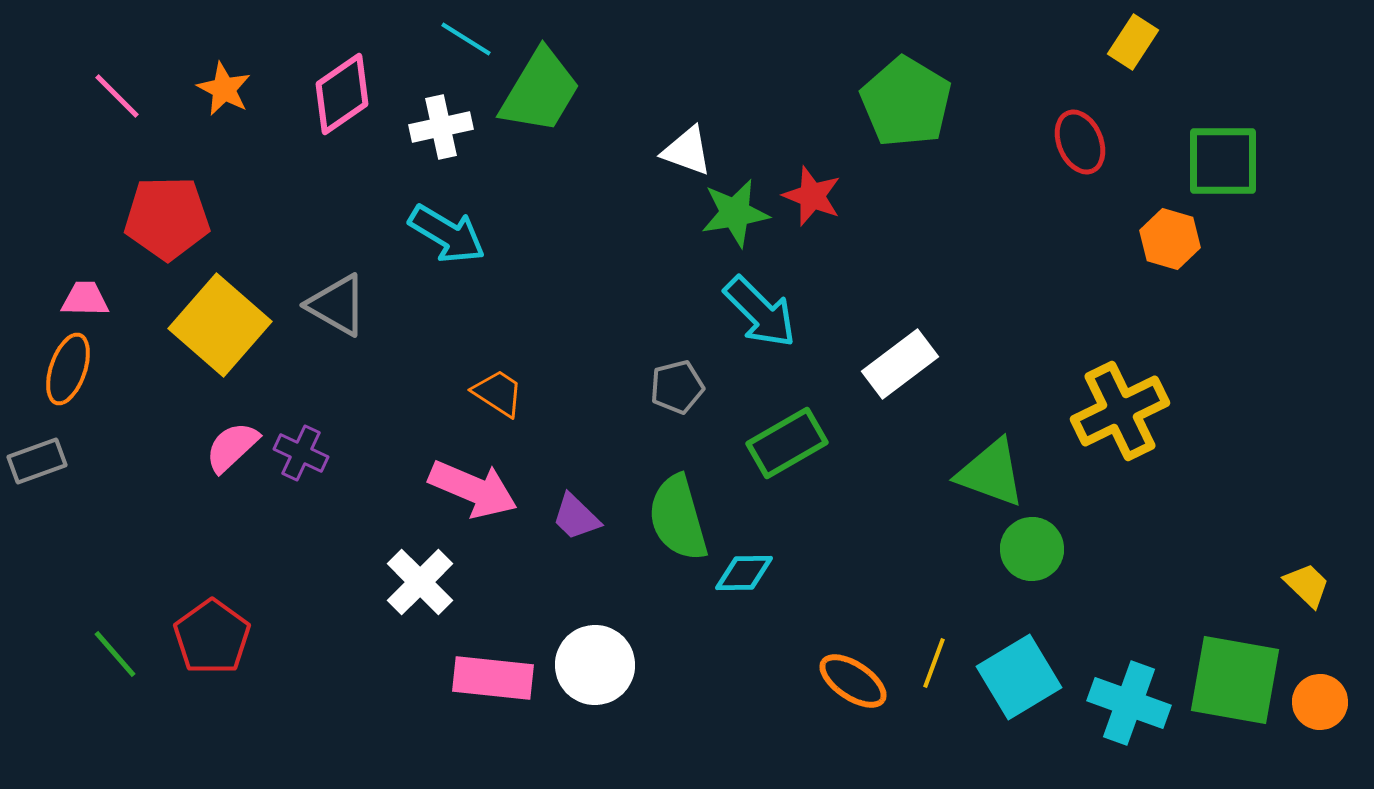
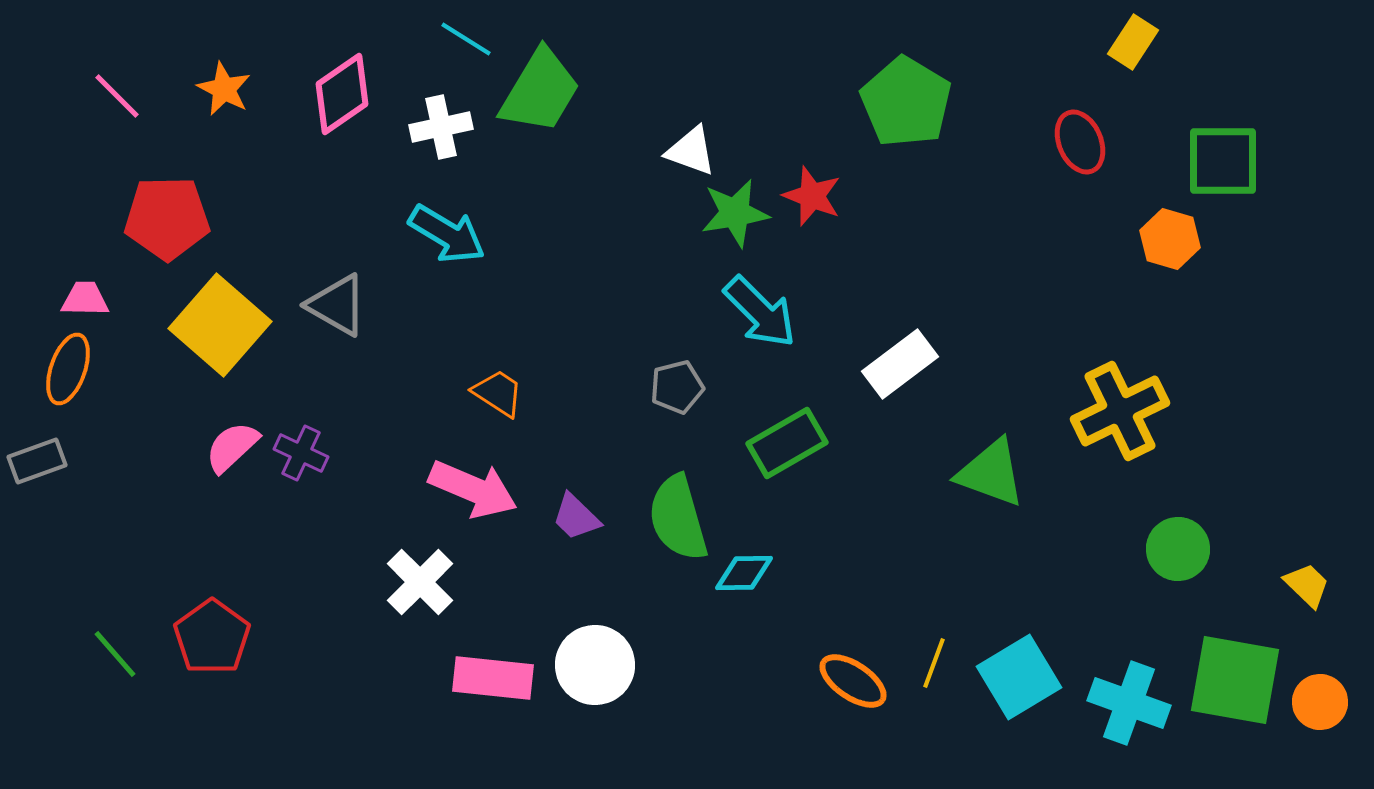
white triangle at (687, 151): moved 4 px right
green circle at (1032, 549): moved 146 px right
